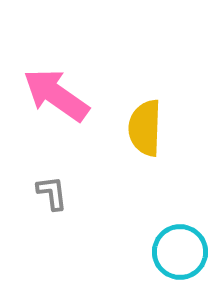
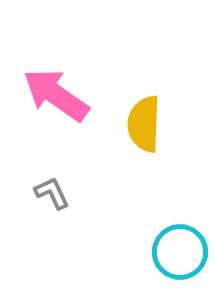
yellow semicircle: moved 1 px left, 4 px up
gray L-shape: rotated 18 degrees counterclockwise
